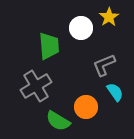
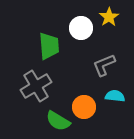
cyan semicircle: moved 4 px down; rotated 48 degrees counterclockwise
orange circle: moved 2 px left
